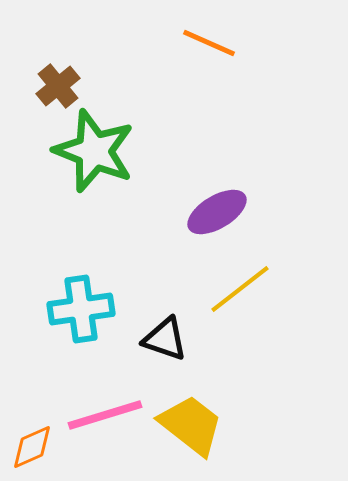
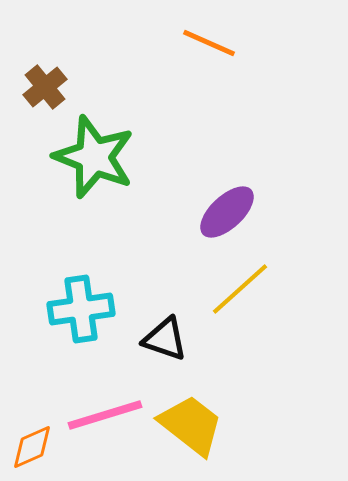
brown cross: moved 13 px left, 1 px down
green star: moved 6 px down
purple ellipse: moved 10 px right; rotated 12 degrees counterclockwise
yellow line: rotated 4 degrees counterclockwise
